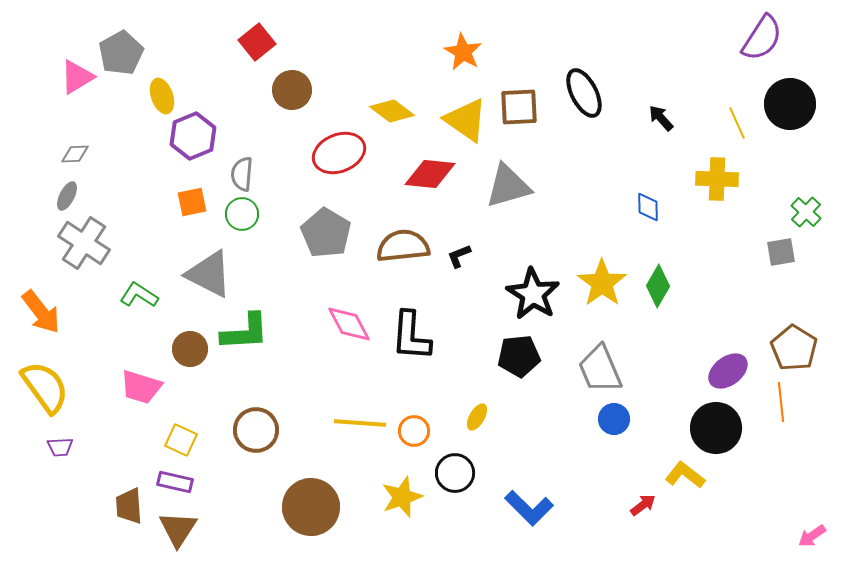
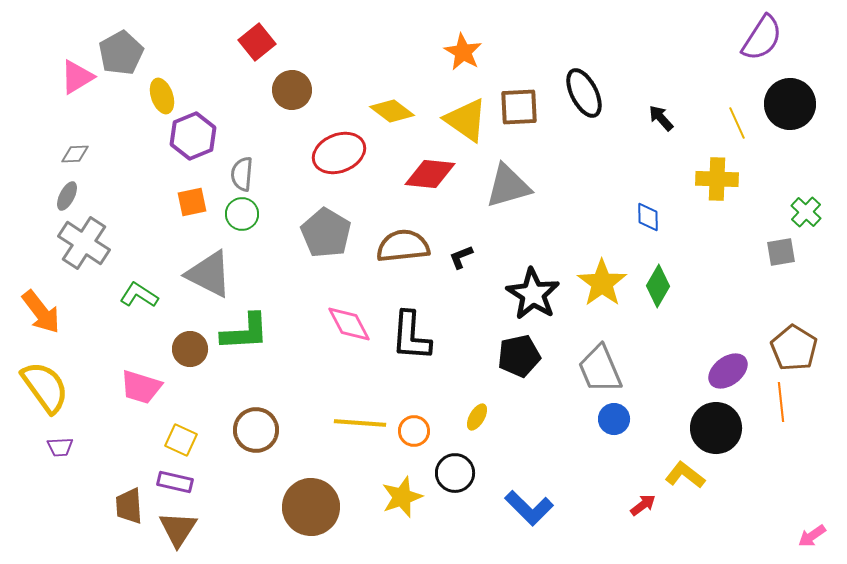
blue diamond at (648, 207): moved 10 px down
black L-shape at (459, 256): moved 2 px right, 1 px down
black pentagon at (519, 356): rotated 6 degrees counterclockwise
